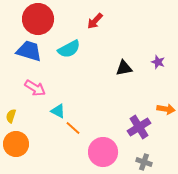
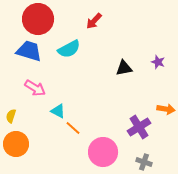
red arrow: moved 1 px left
